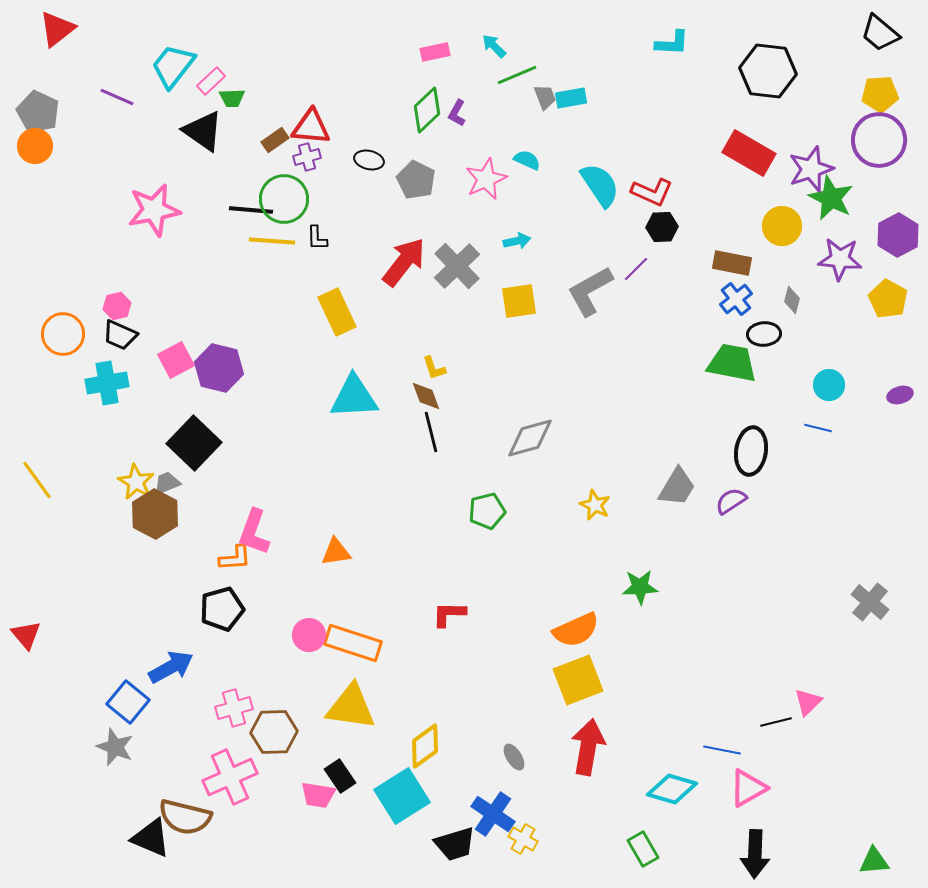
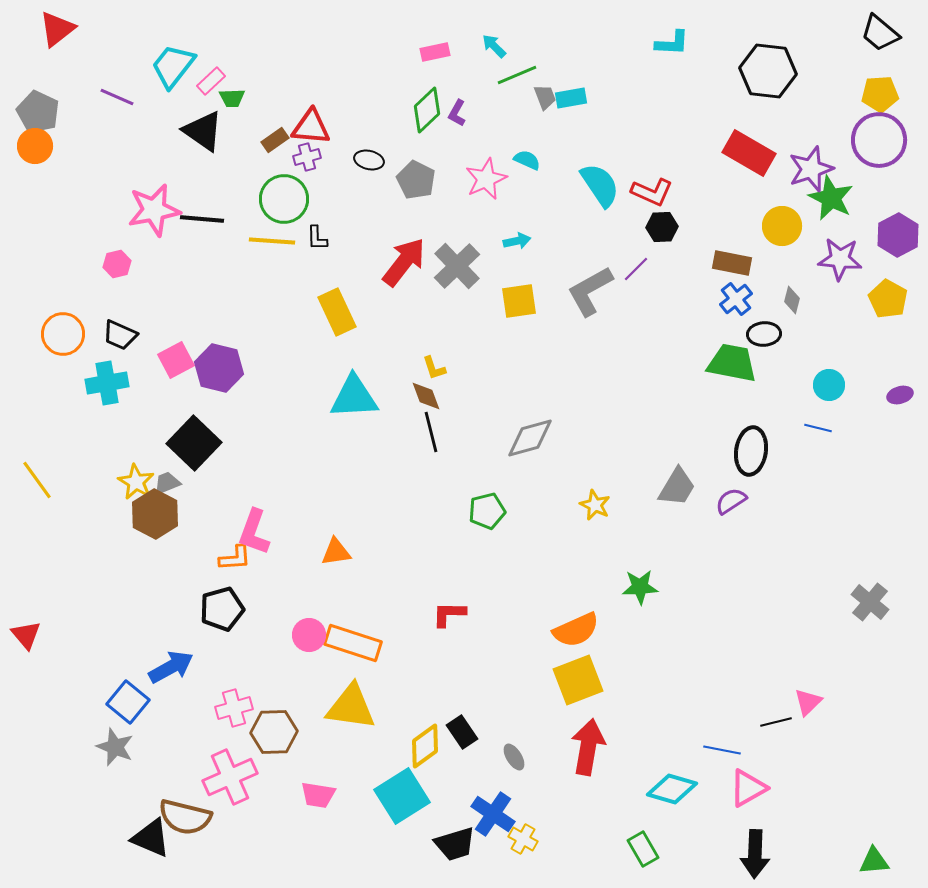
black line at (251, 210): moved 49 px left, 9 px down
pink hexagon at (117, 306): moved 42 px up
black rectangle at (340, 776): moved 122 px right, 44 px up
